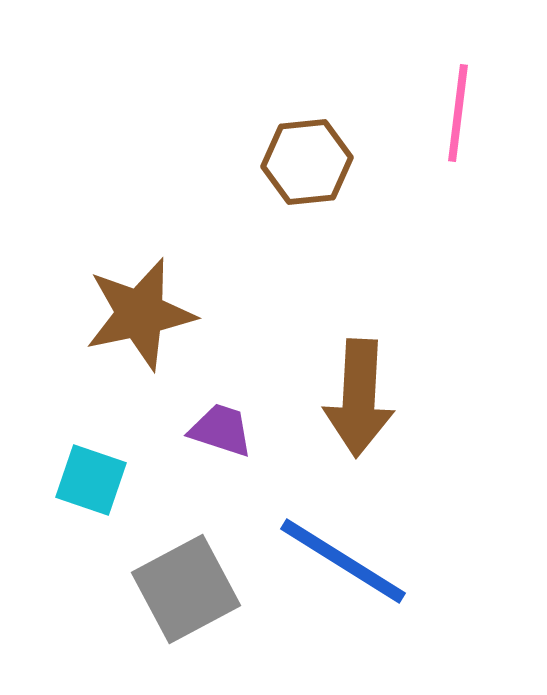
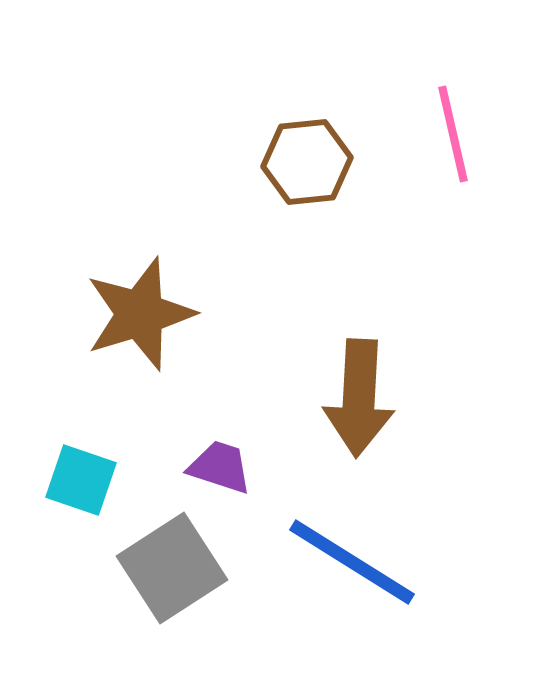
pink line: moved 5 px left, 21 px down; rotated 20 degrees counterclockwise
brown star: rotated 5 degrees counterclockwise
purple trapezoid: moved 1 px left, 37 px down
cyan square: moved 10 px left
blue line: moved 9 px right, 1 px down
gray square: moved 14 px left, 21 px up; rotated 5 degrees counterclockwise
